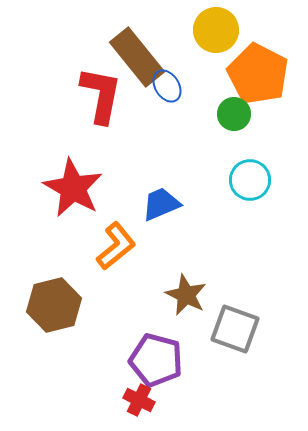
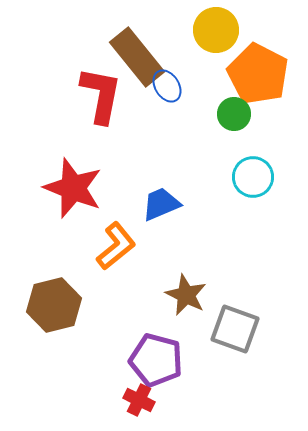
cyan circle: moved 3 px right, 3 px up
red star: rotated 8 degrees counterclockwise
